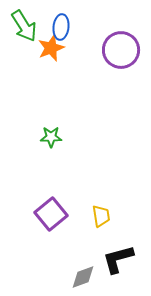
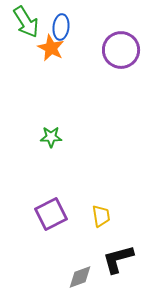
green arrow: moved 2 px right, 4 px up
orange star: rotated 24 degrees counterclockwise
purple square: rotated 12 degrees clockwise
gray diamond: moved 3 px left
